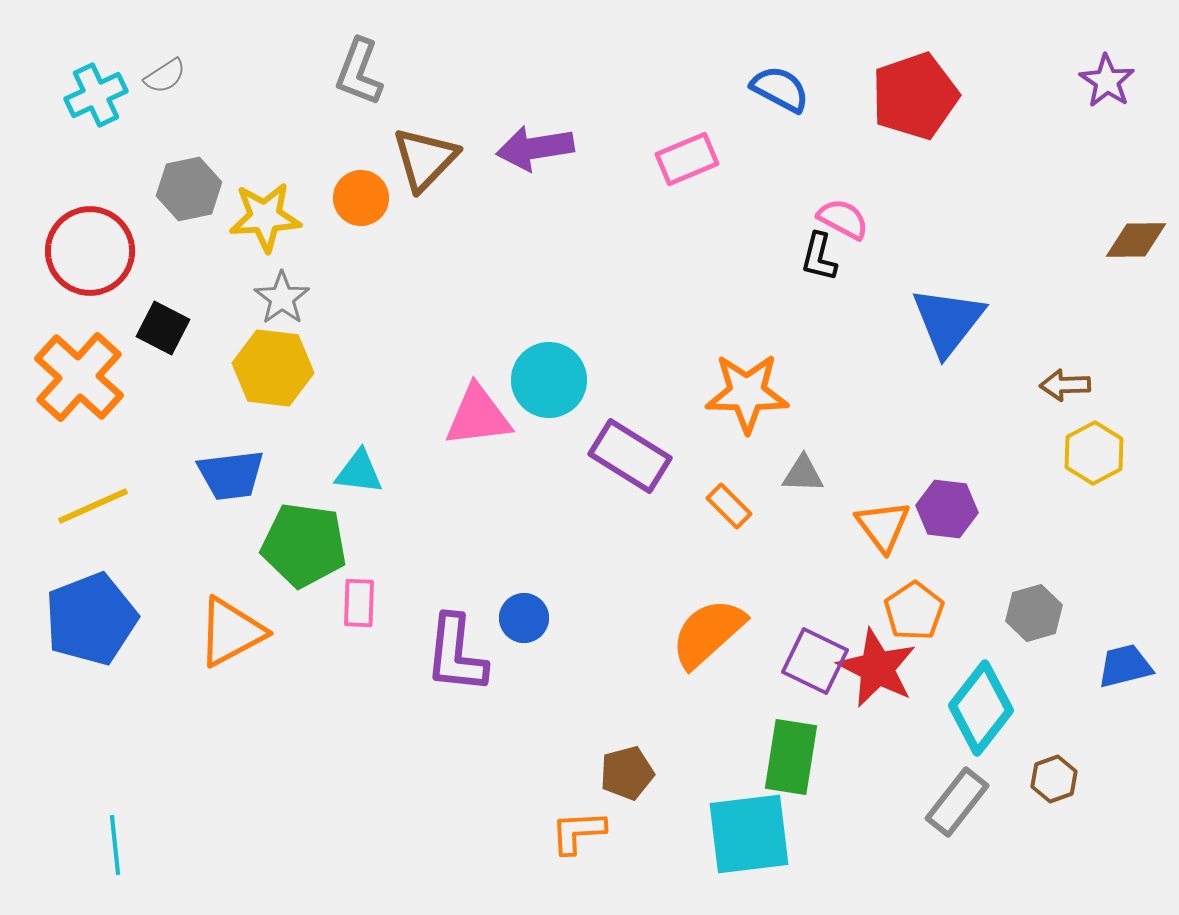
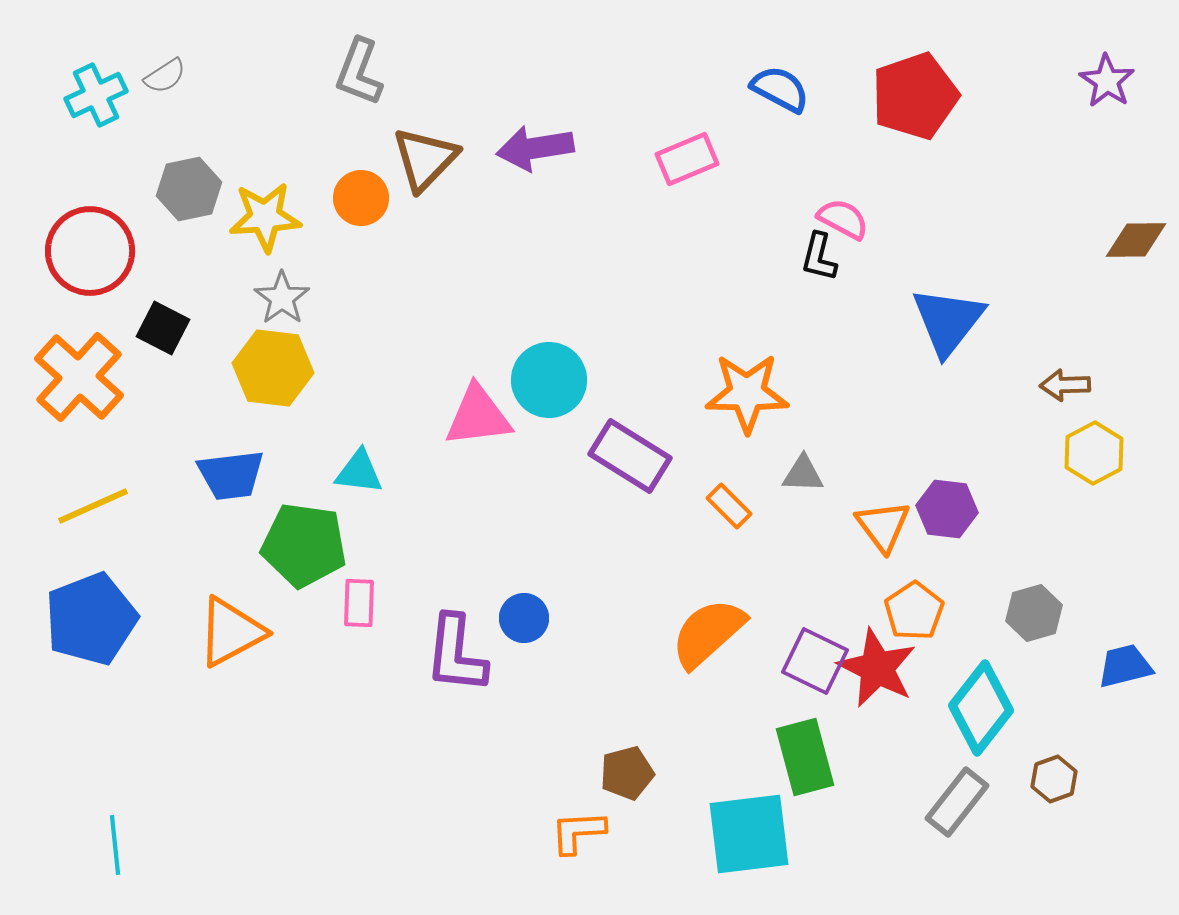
green rectangle at (791, 757): moved 14 px right; rotated 24 degrees counterclockwise
